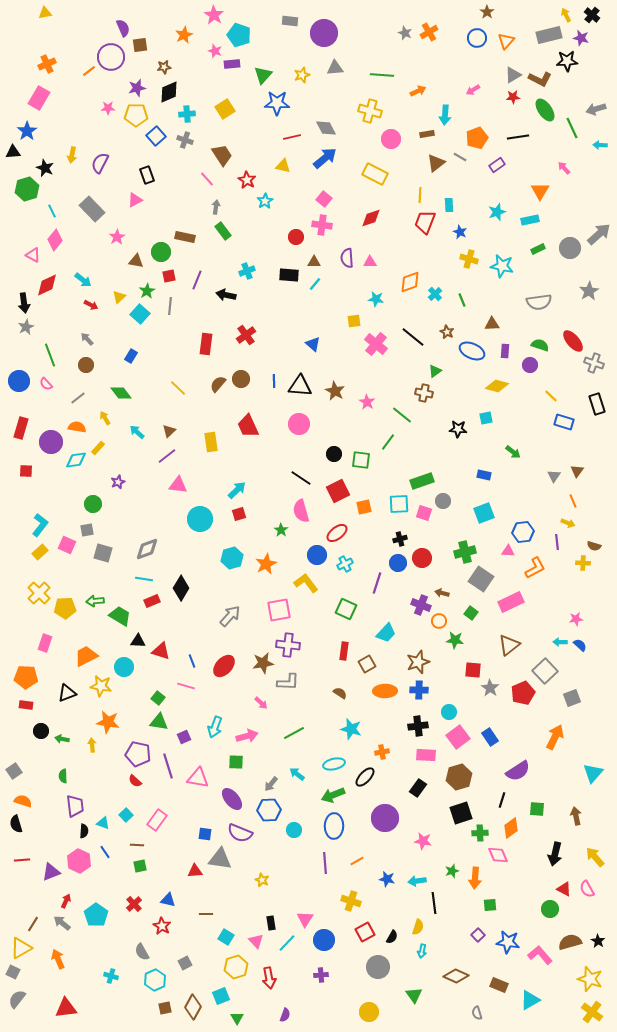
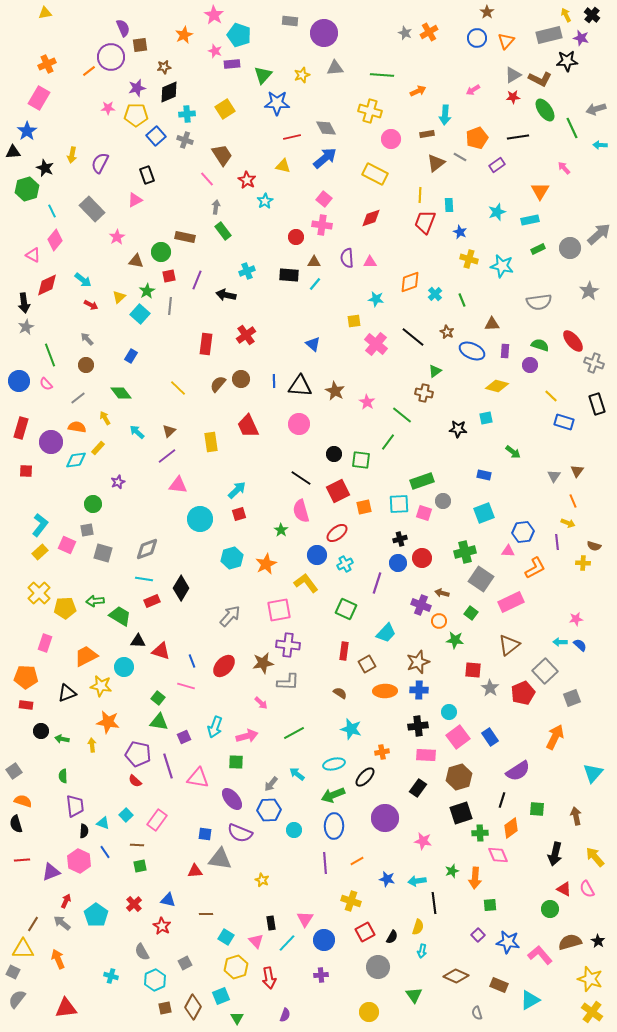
yellow triangle at (21, 948): moved 2 px right, 1 px down; rotated 30 degrees clockwise
